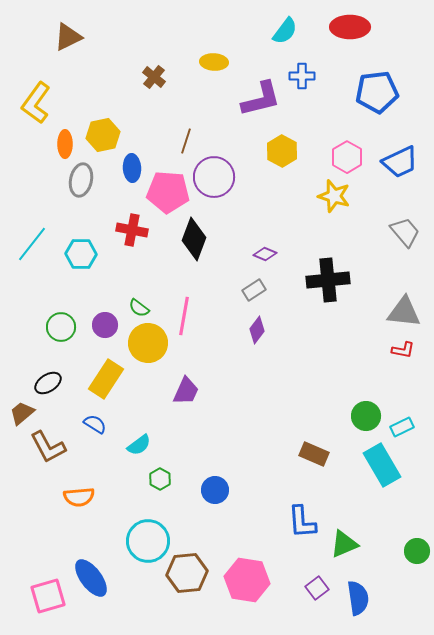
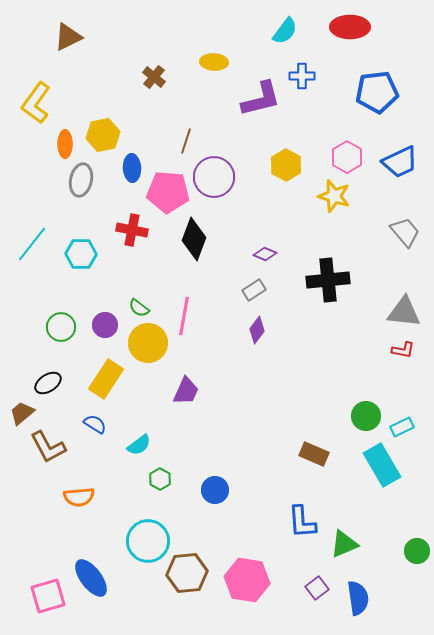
yellow hexagon at (282, 151): moved 4 px right, 14 px down
